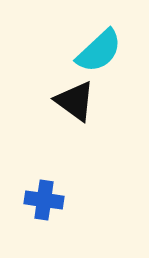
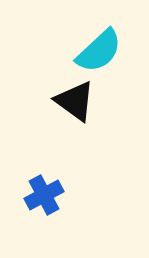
blue cross: moved 5 px up; rotated 36 degrees counterclockwise
